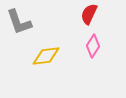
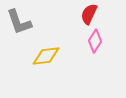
pink diamond: moved 2 px right, 5 px up
